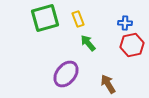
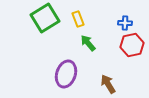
green square: rotated 16 degrees counterclockwise
purple ellipse: rotated 20 degrees counterclockwise
